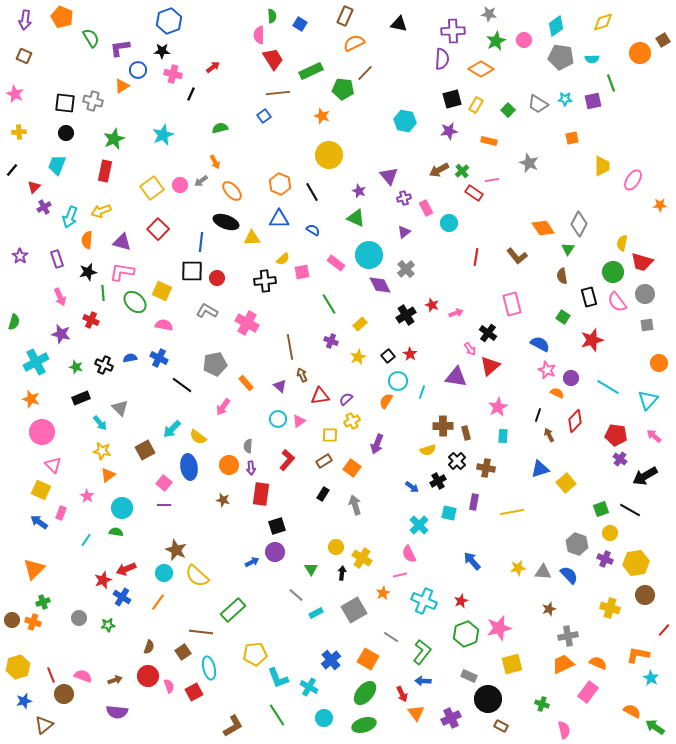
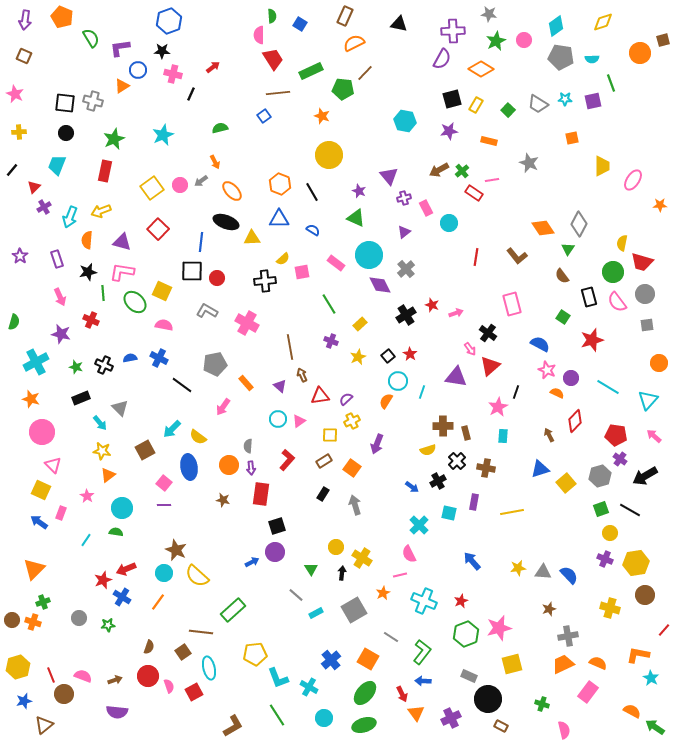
brown square at (663, 40): rotated 16 degrees clockwise
purple semicircle at (442, 59): rotated 25 degrees clockwise
brown semicircle at (562, 276): rotated 28 degrees counterclockwise
black line at (538, 415): moved 22 px left, 23 px up
gray hexagon at (577, 544): moved 23 px right, 68 px up; rotated 25 degrees clockwise
